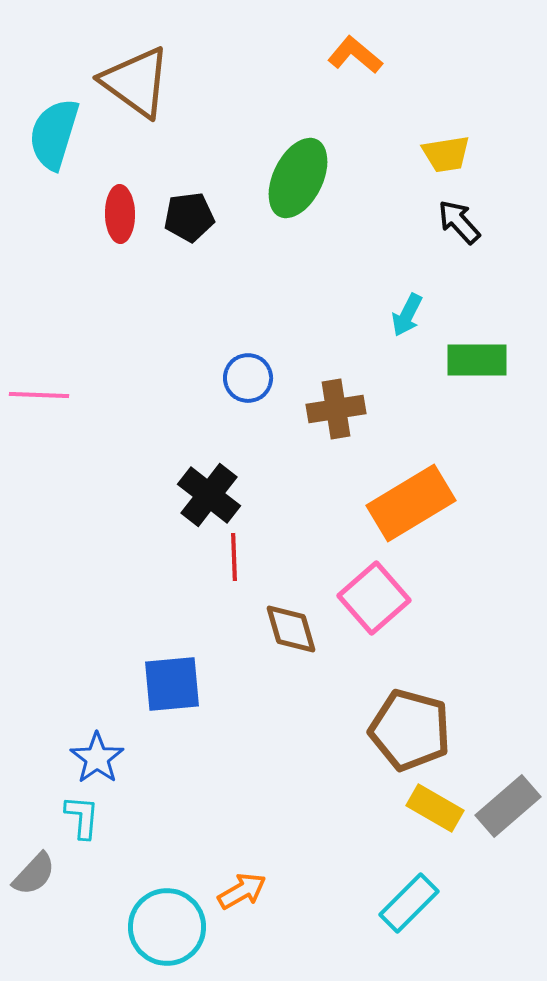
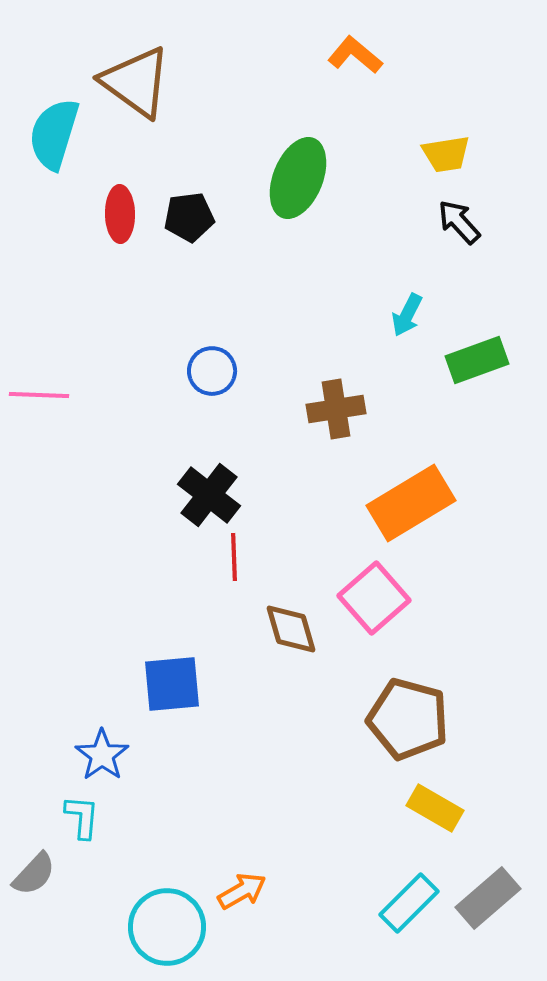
green ellipse: rotated 4 degrees counterclockwise
green rectangle: rotated 20 degrees counterclockwise
blue circle: moved 36 px left, 7 px up
brown pentagon: moved 2 px left, 11 px up
blue star: moved 5 px right, 3 px up
gray rectangle: moved 20 px left, 92 px down
